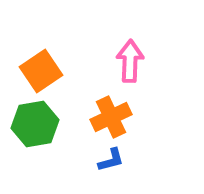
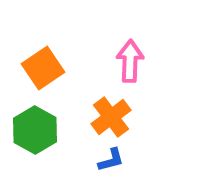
orange square: moved 2 px right, 3 px up
orange cross: rotated 12 degrees counterclockwise
green hexagon: moved 6 px down; rotated 21 degrees counterclockwise
